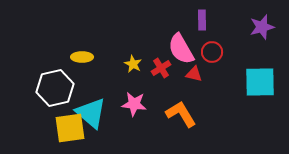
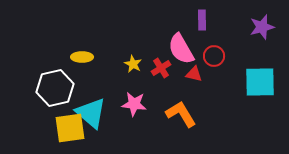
red circle: moved 2 px right, 4 px down
